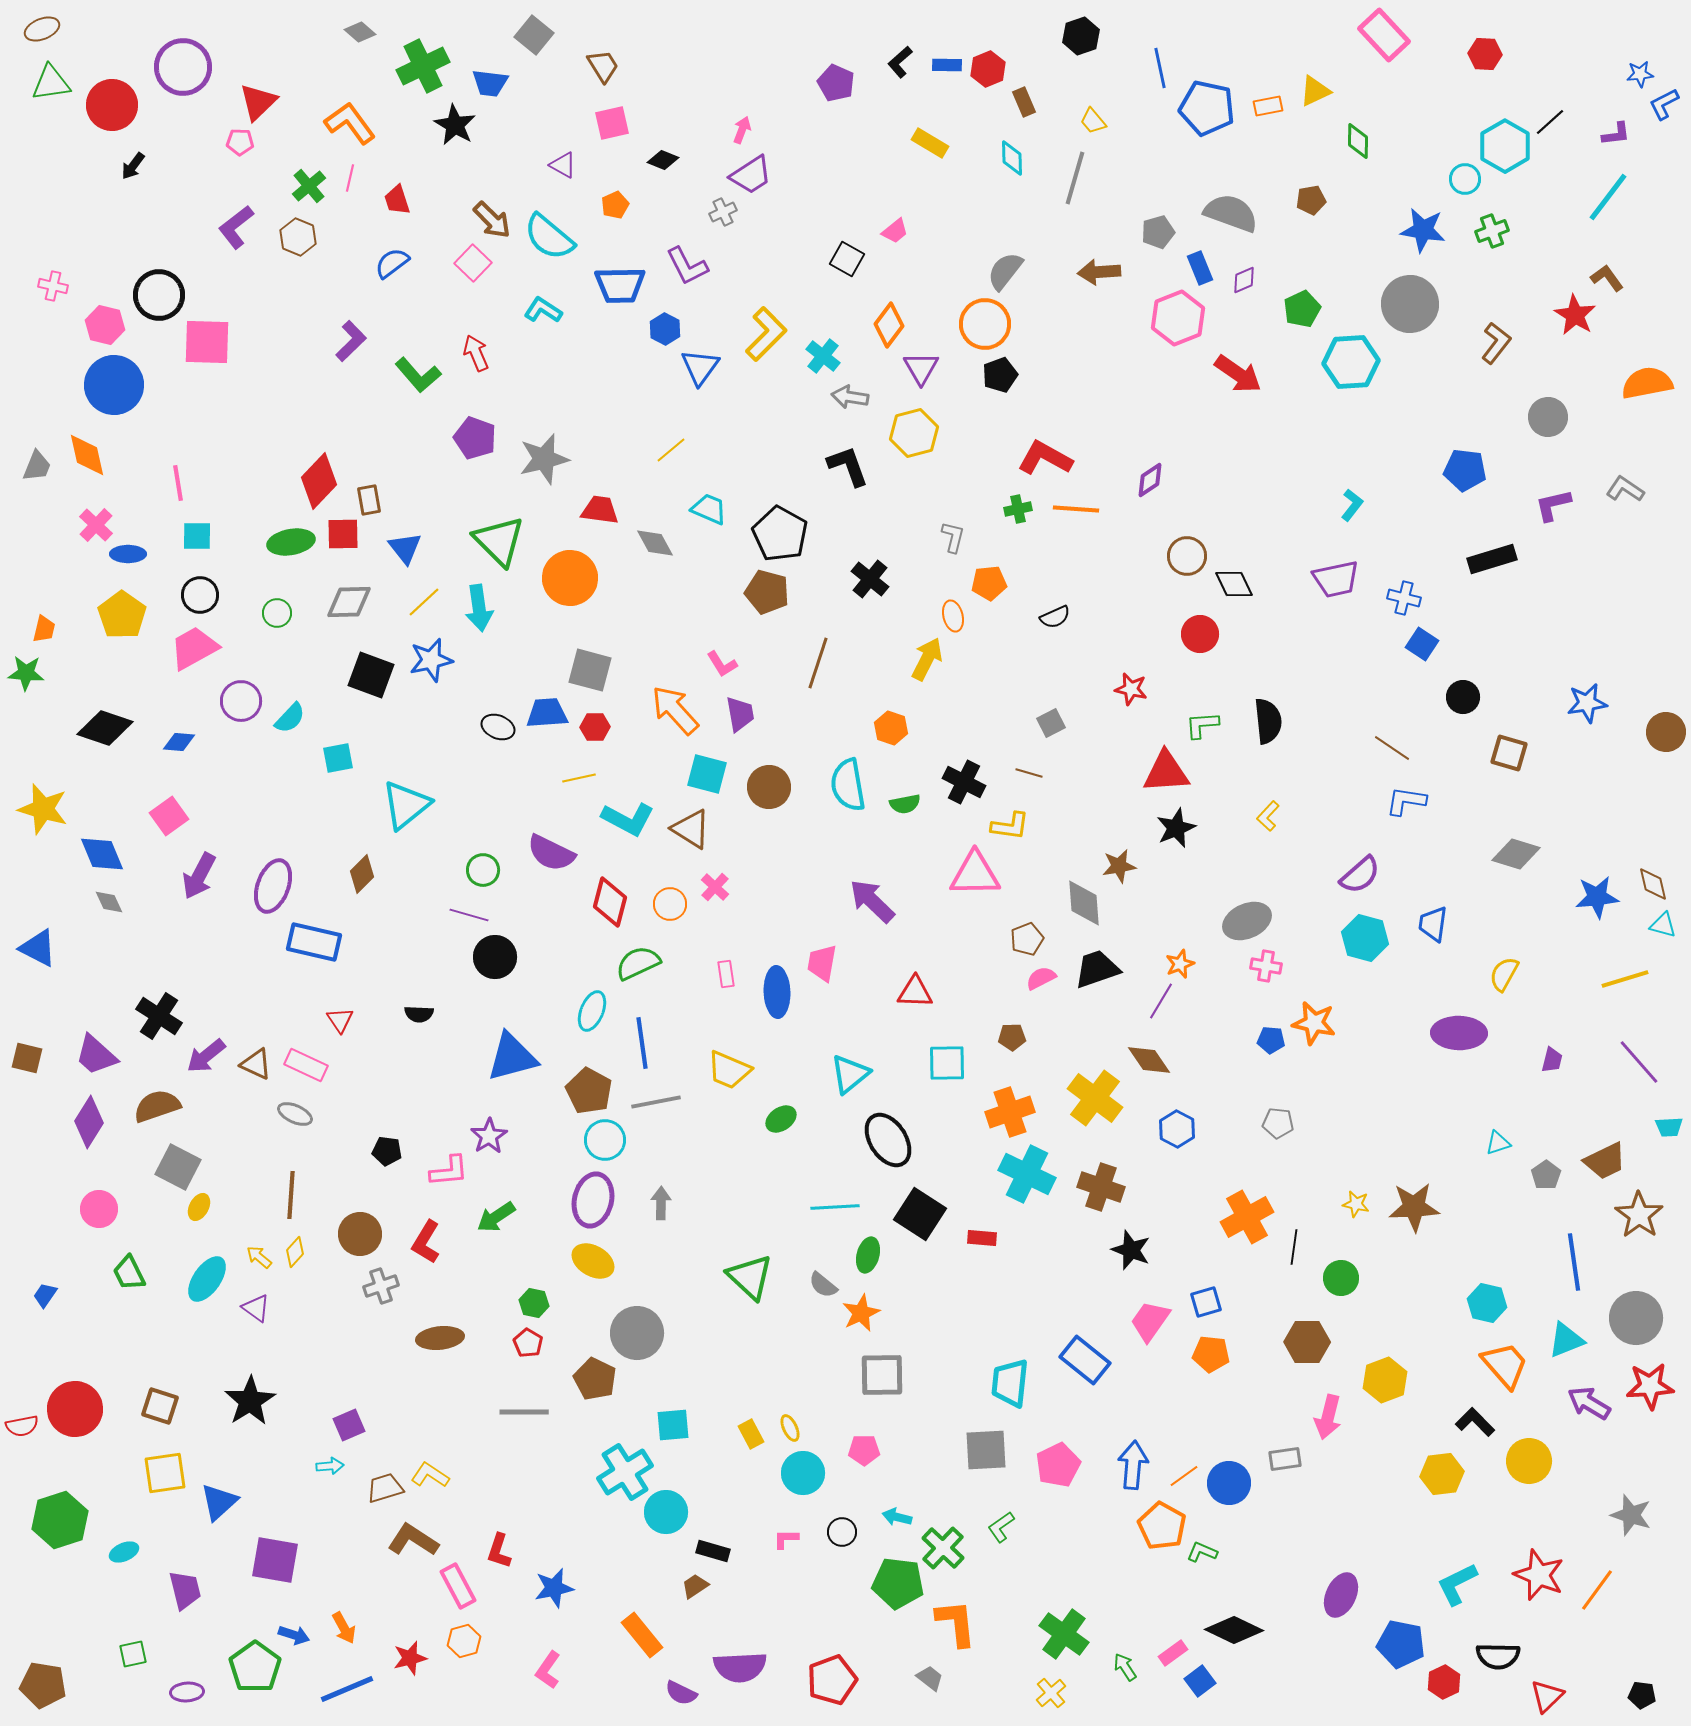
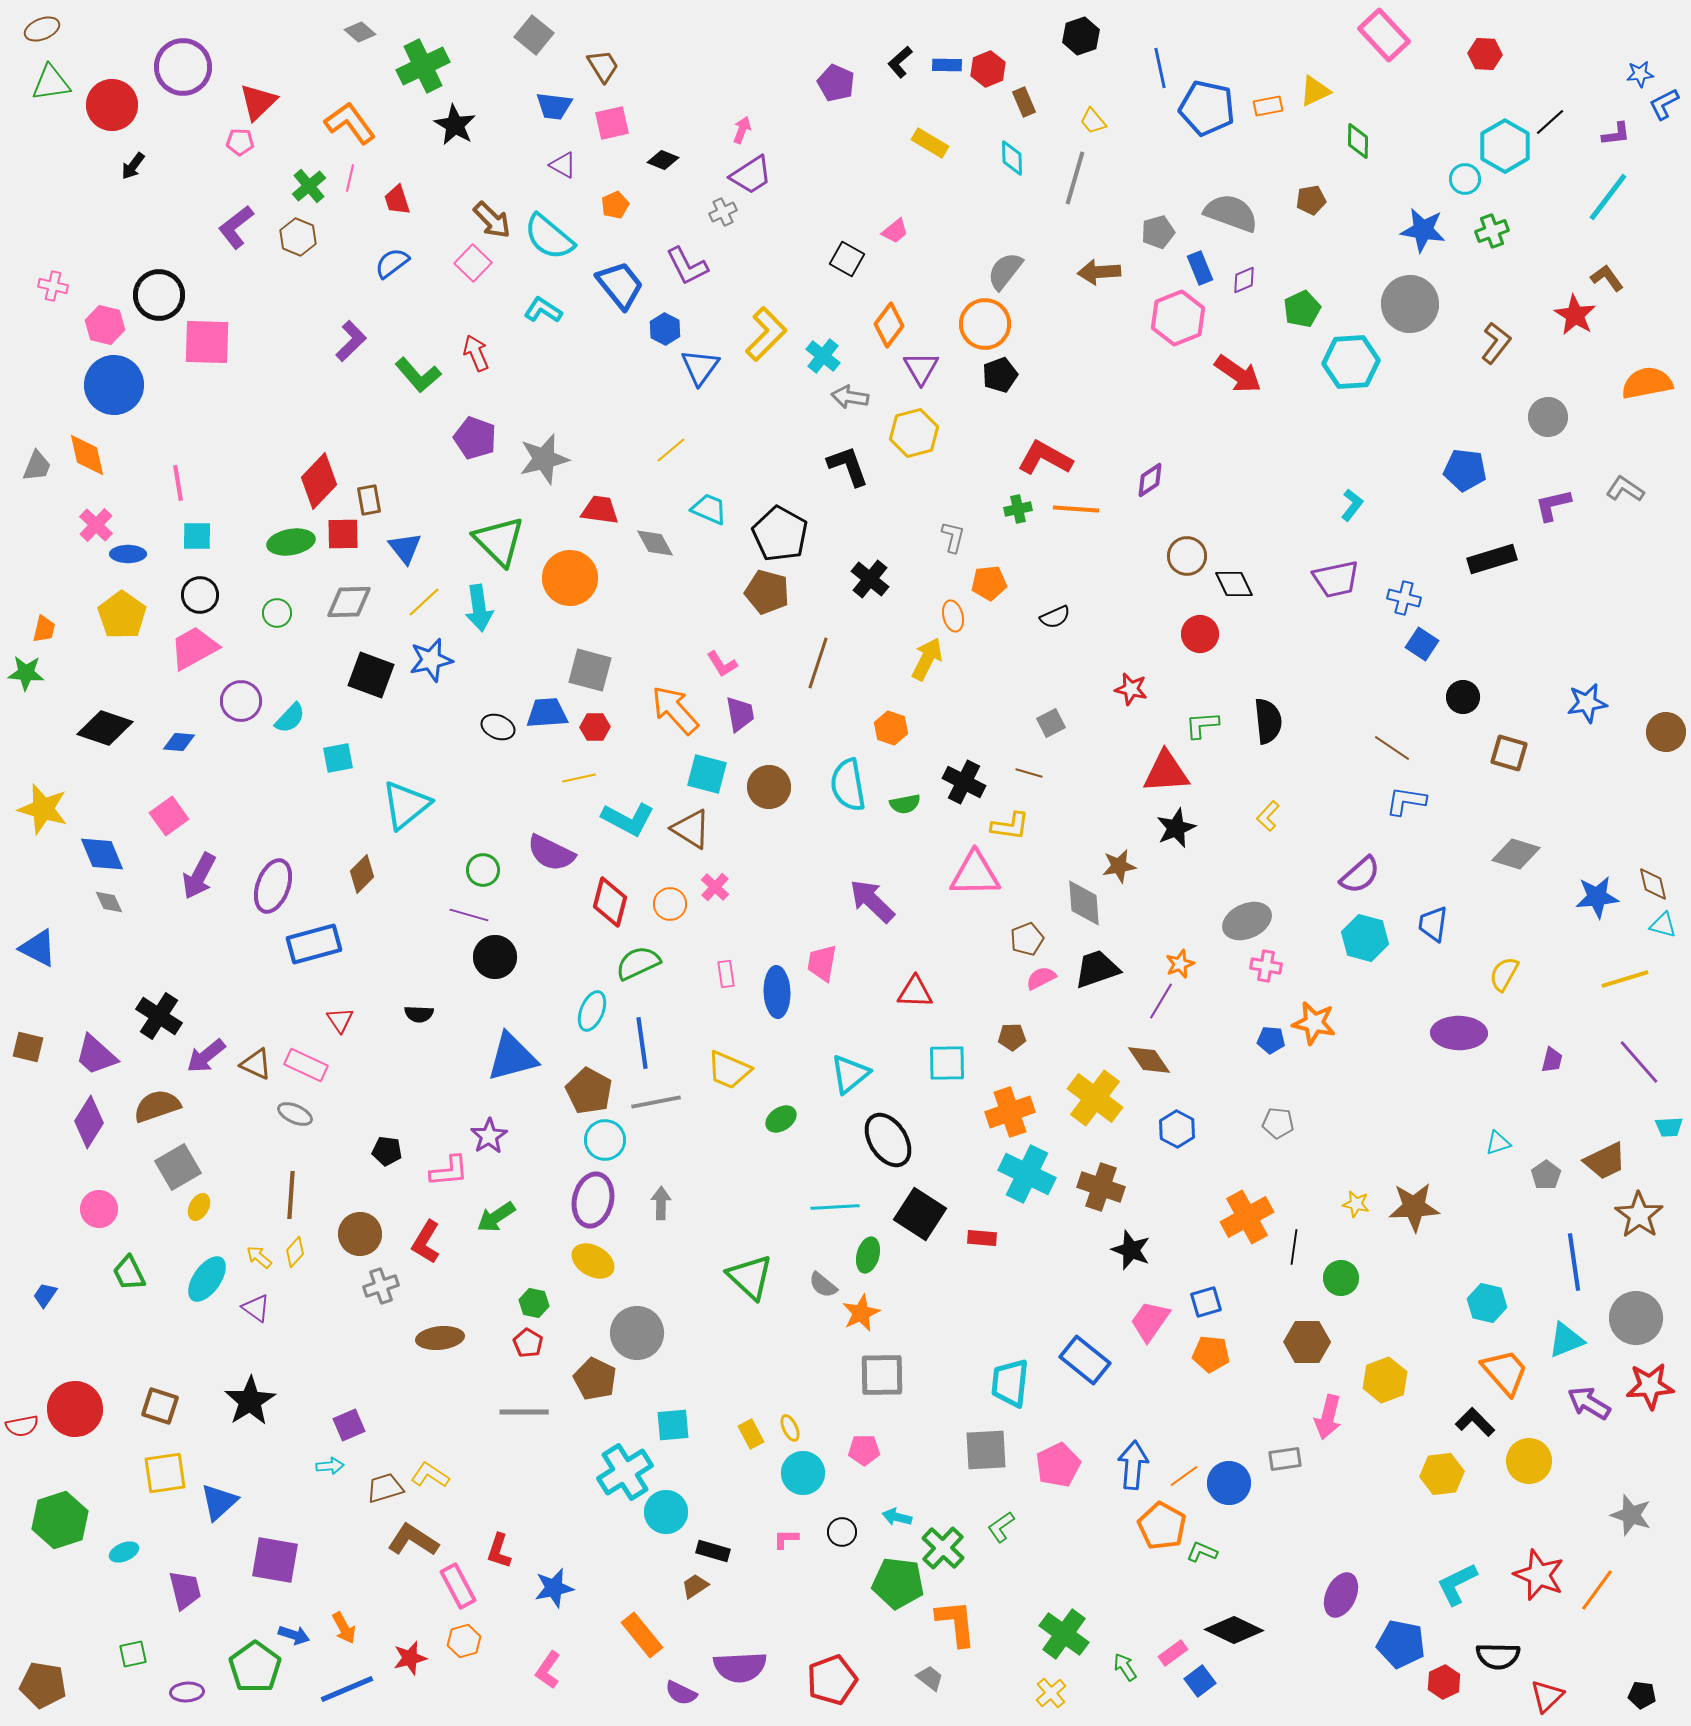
blue trapezoid at (490, 83): moved 64 px right, 23 px down
blue trapezoid at (620, 285): rotated 128 degrees counterclockwise
blue rectangle at (314, 942): moved 2 px down; rotated 28 degrees counterclockwise
brown square at (27, 1058): moved 1 px right, 11 px up
gray square at (178, 1167): rotated 33 degrees clockwise
orange trapezoid at (1505, 1365): moved 7 px down
